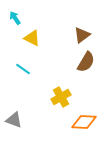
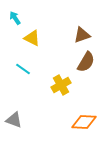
brown triangle: rotated 18 degrees clockwise
yellow cross: moved 12 px up
